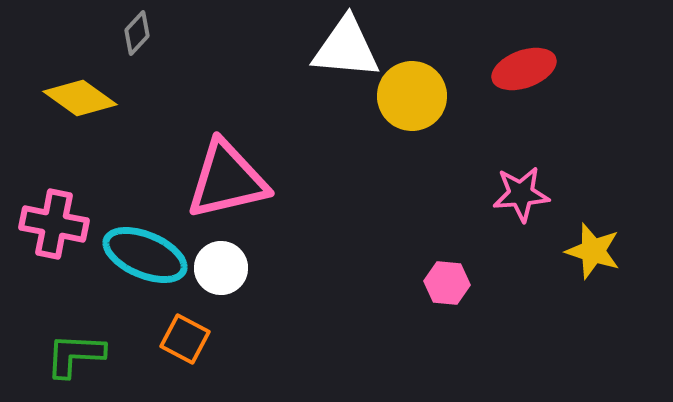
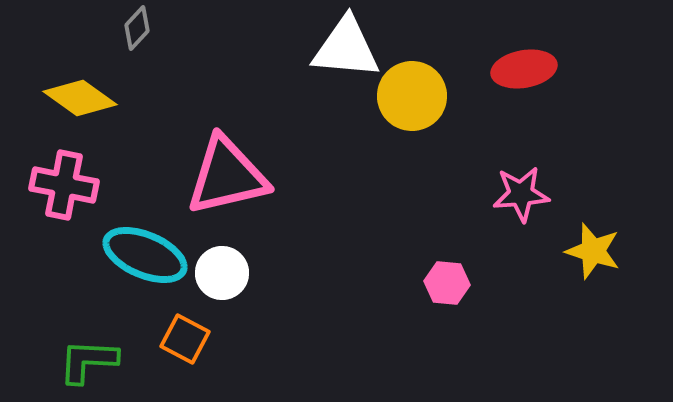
gray diamond: moved 5 px up
red ellipse: rotated 10 degrees clockwise
pink triangle: moved 4 px up
pink cross: moved 10 px right, 39 px up
white circle: moved 1 px right, 5 px down
green L-shape: moved 13 px right, 6 px down
